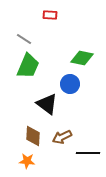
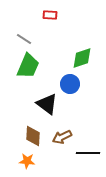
green diamond: rotated 30 degrees counterclockwise
